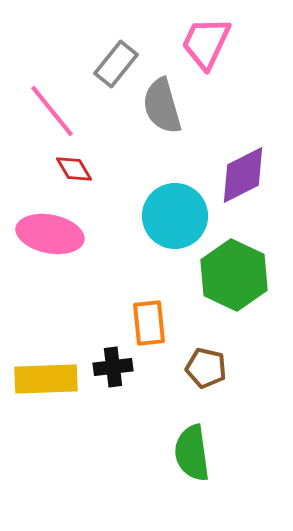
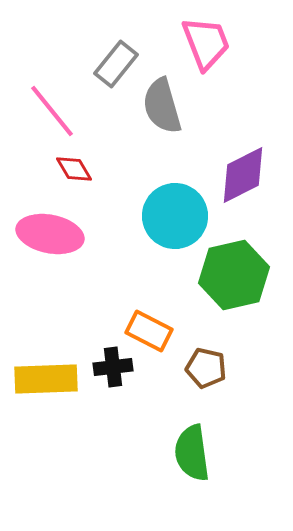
pink trapezoid: rotated 134 degrees clockwise
green hexagon: rotated 22 degrees clockwise
orange rectangle: moved 8 px down; rotated 57 degrees counterclockwise
